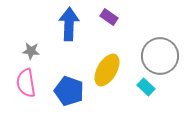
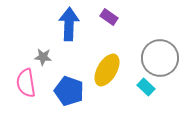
gray star: moved 12 px right, 6 px down
gray circle: moved 2 px down
